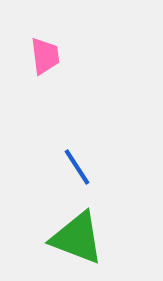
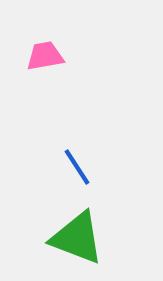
pink trapezoid: rotated 93 degrees counterclockwise
